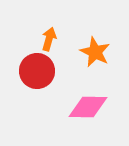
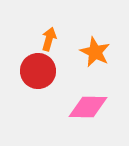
red circle: moved 1 px right
